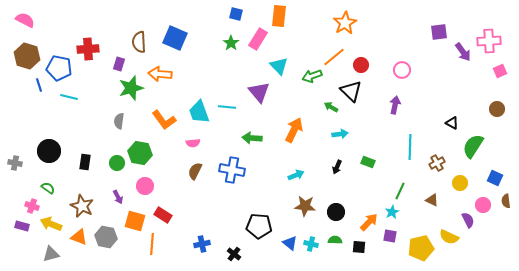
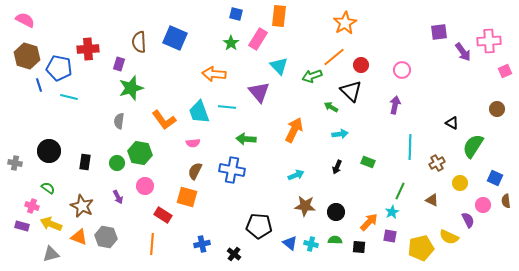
pink square at (500, 71): moved 5 px right
orange arrow at (160, 74): moved 54 px right
green arrow at (252, 138): moved 6 px left, 1 px down
orange square at (135, 221): moved 52 px right, 24 px up
